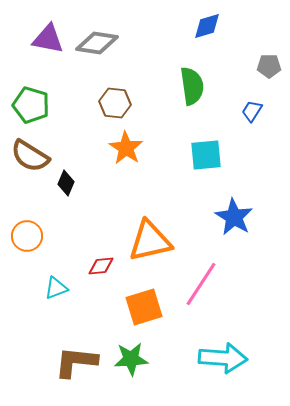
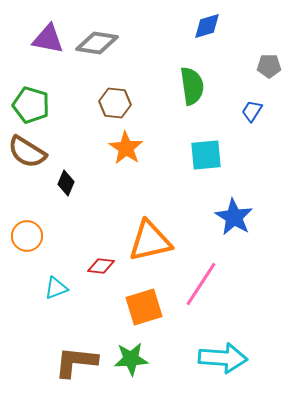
brown semicircle: moved 3 px left, 4 px up
red diamond: rotated 12 degrees clockwise
